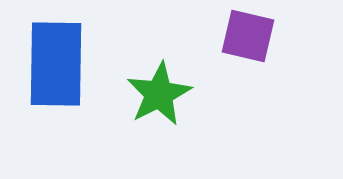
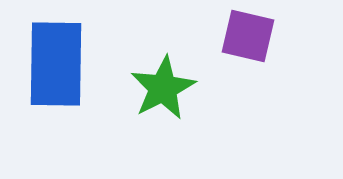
green star: moved 4 px right, 6 px up
